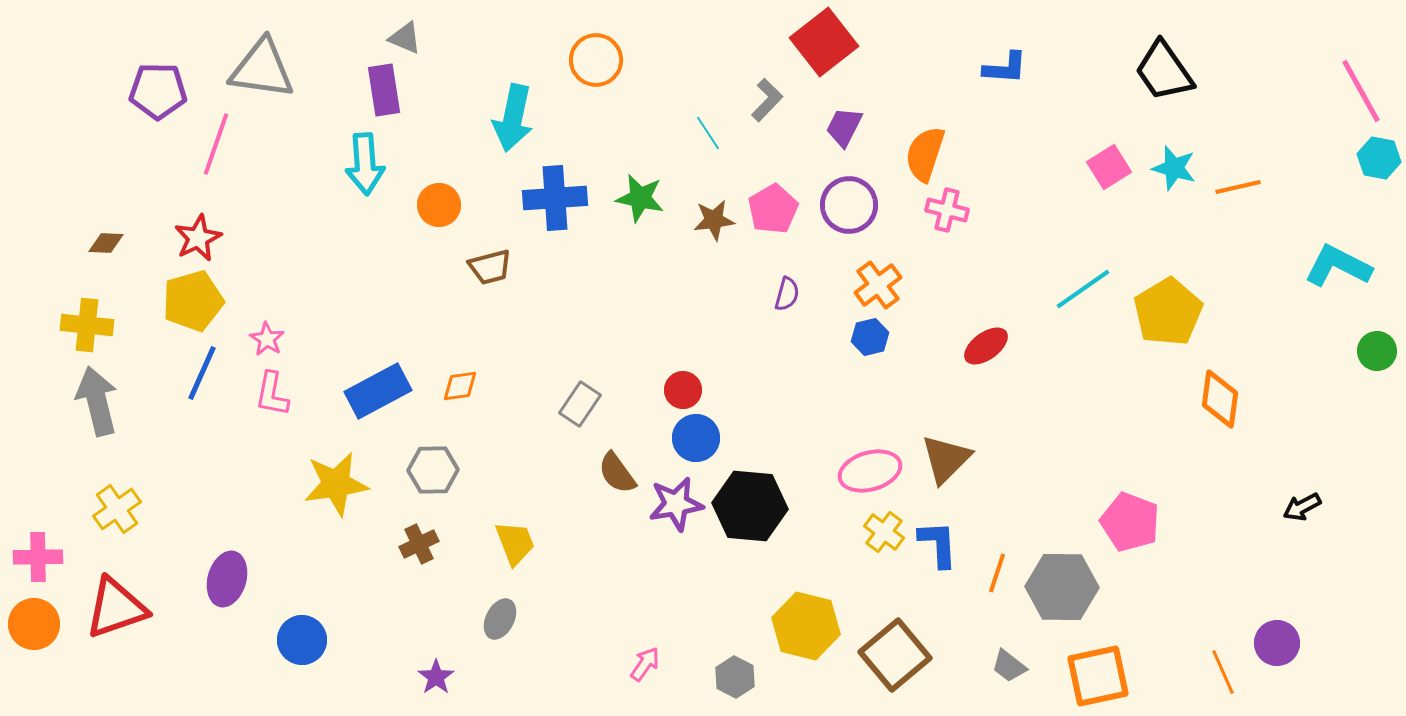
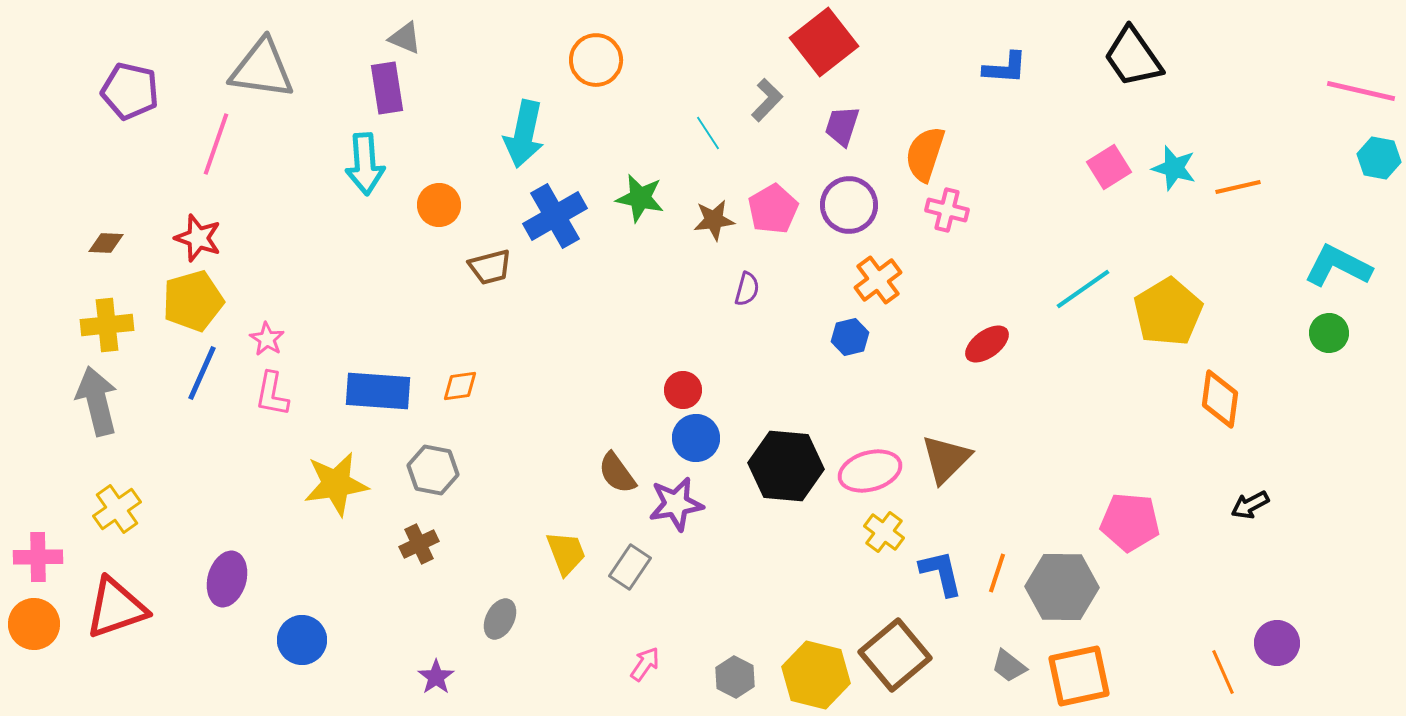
black trapezoid at (1164, 71): moved 31 px left, 14 px up
purple rectangle at (384, 90): moved 3 px right, 2 px up
purple pentagon at (158, 91): moved 28 px left; rotated 12 degrees clockwise
pink line at (1361, 91): rotated 48 degrees counterclockwise
cyan arrow at (513, 118): moved 11 px right, 16 px down
purple trapezoid at (844, 127): moved 2 px left, 1 px up; rotated 9 degrees counterclockwise
blue cross at (555, 198): moved 18 px down; rotated 26 degrees counterclockwise
red star at (198, 238): rotated 27 degrees counterclockwise
orange cross at (878, 285): moved 5 px up
purple semicircle at (787, 294): moved 40 px left, 5 px up
yellow cross at (87, 325): moved 20 px right; rotated 12 degrees counterclockwise
blue hexagon at (870, 337): moved 20 px left
red ellipse at (986, 346): moved 1 px right, 2 px up
green circle at (1377, 351): moved 48 px left, 18 px up
blue rectangle at (378, 391): rotated 32 degrees clockwise
gray rectangle at (580, 404): moved 50 px right, 163 px down
gray hexagon at (433, 470): rotated 12 degrees clockwise
black hexagon at (750, 506): moved 36 px right, 40 px up
black arrow at (1302, 507): moved 52 px left, 2 px up
pink pentagon at (1130, 522): rotated 16 degrees counterclockwise
yellow trapezoid at (515, 543): moved 51 px right, 10 px down
blue L-shape at (938, 544): moved 3 px right, 29 px down; rotated 10 degrees counterclockwise
yellow hexagon at (806, 626): moved 10 px right, 49 px down
orange square at (1098, 676): moved 19 px left
